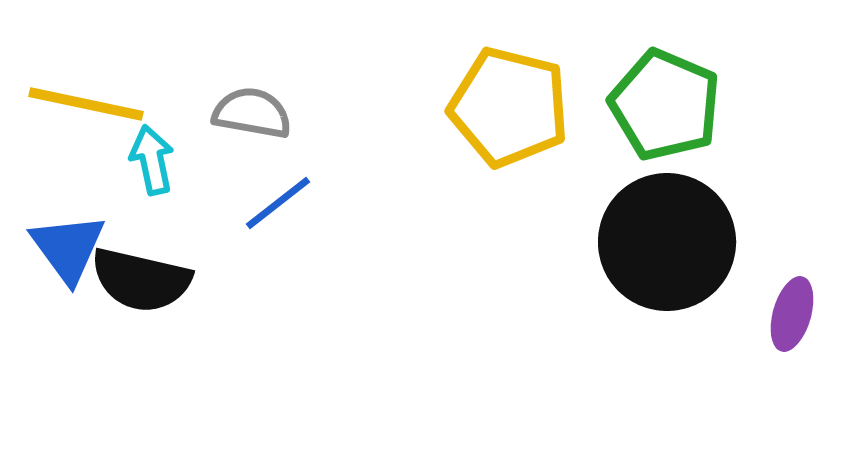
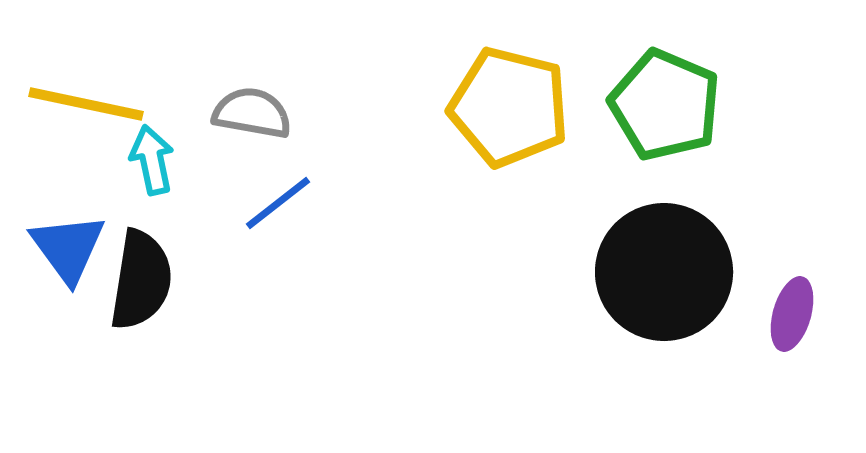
black circle: moved 3 px left, 30 px down
black semicircle: rotated 94 degrees counterclockwise
